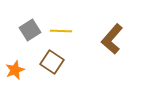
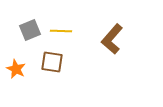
gray square: rotated 10 degrees clockwise
brown square: rotated 25 degrees counterclockwise
orange star: moved 1 px right, 1 px up; rotated 24 degrees counterclockwise
